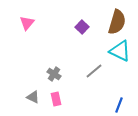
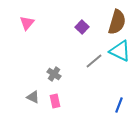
gray line: moved 10 px up
pink rectangle: moved 1 px left, 2 px down
